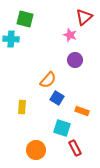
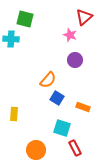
yellow rectangle: moved 8 px left, 7 px down
orange rectangle: moved 1 px right, 4 px up
